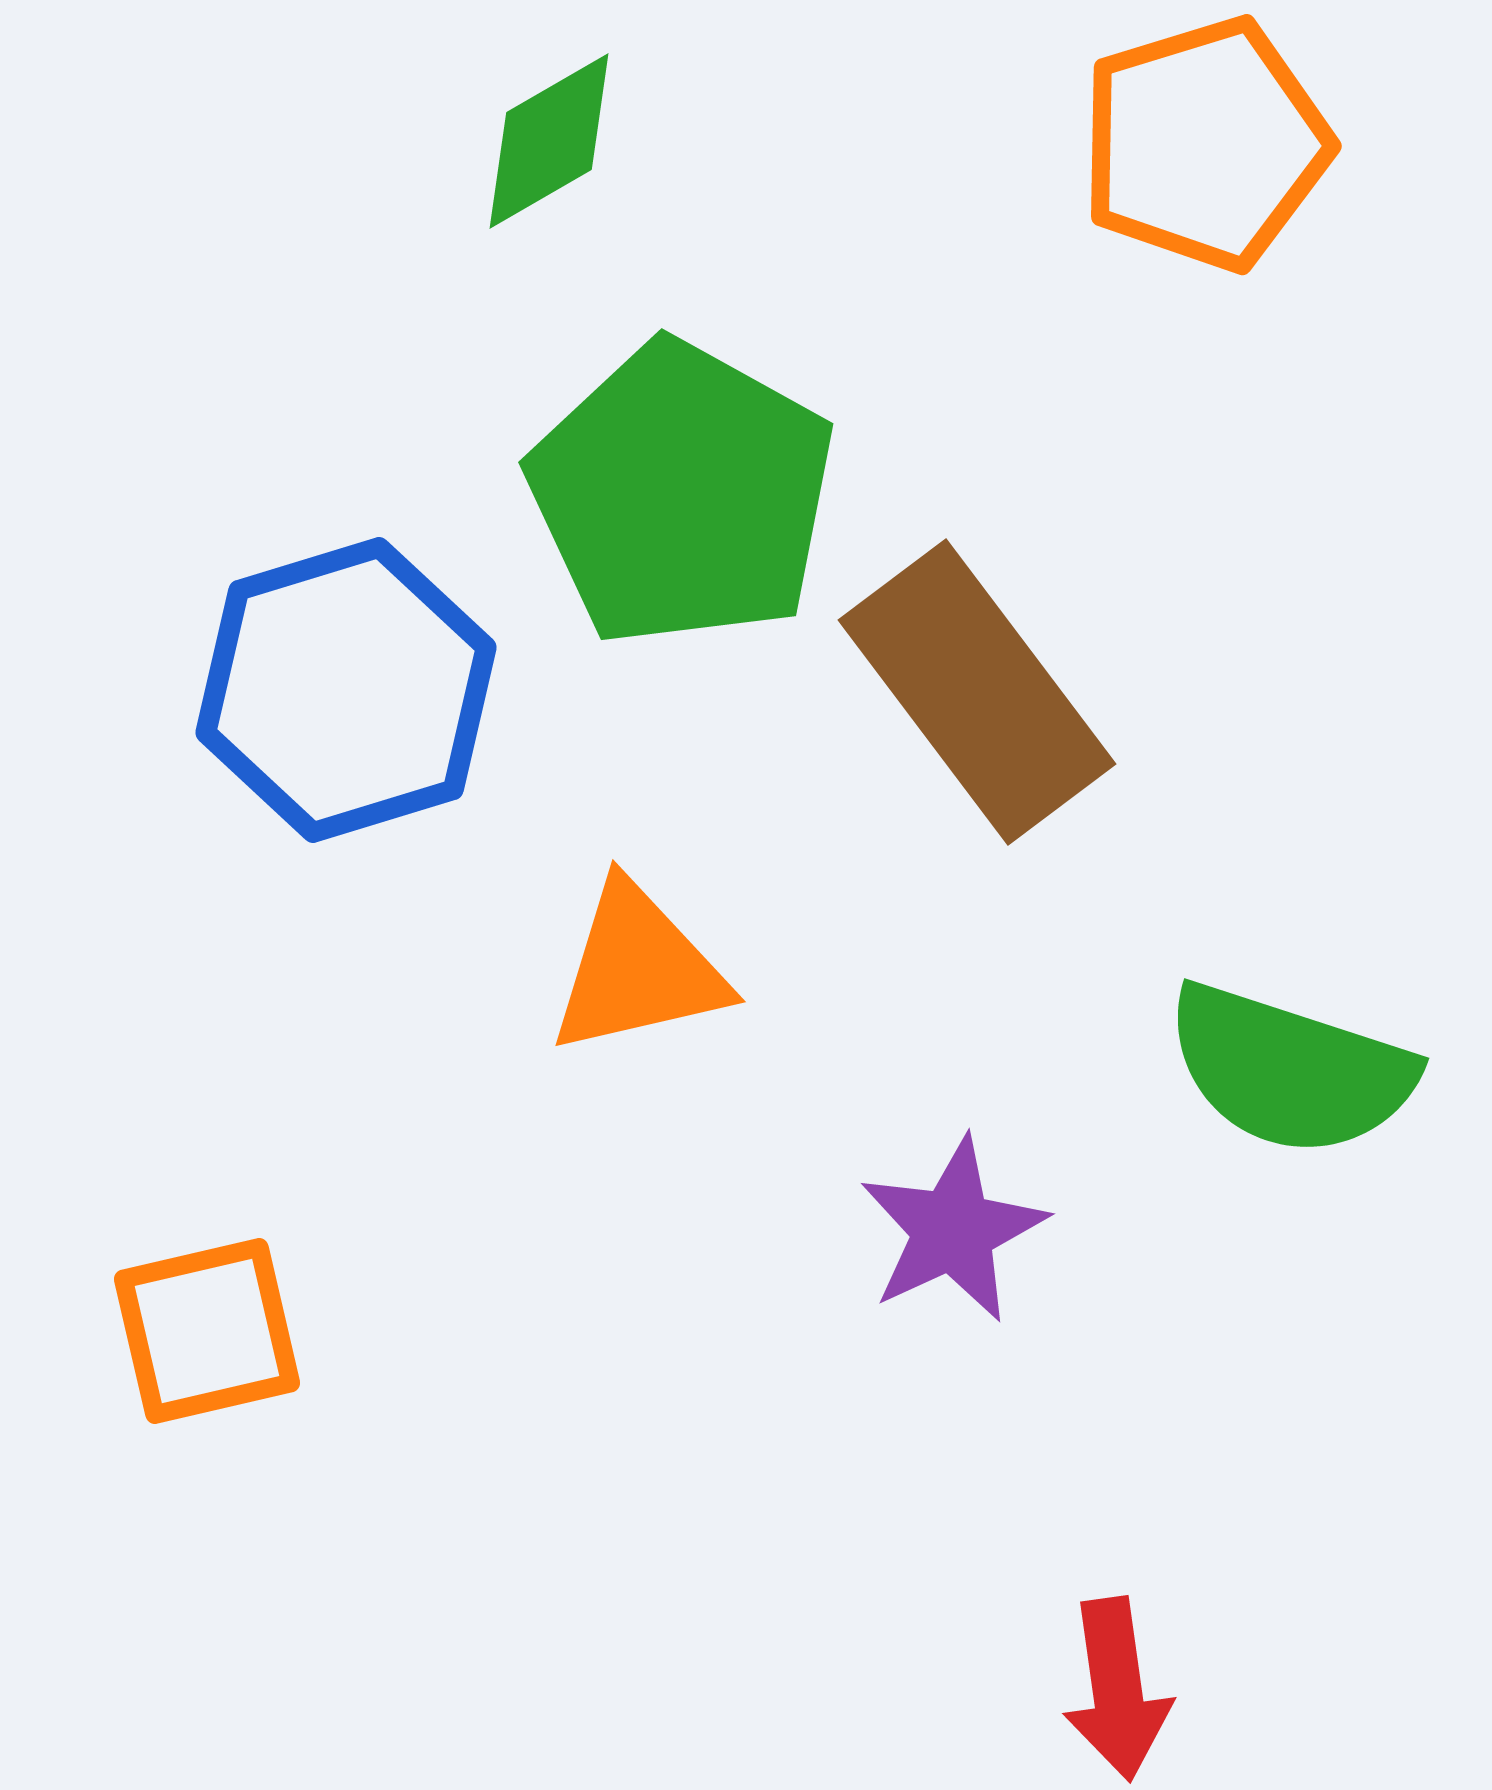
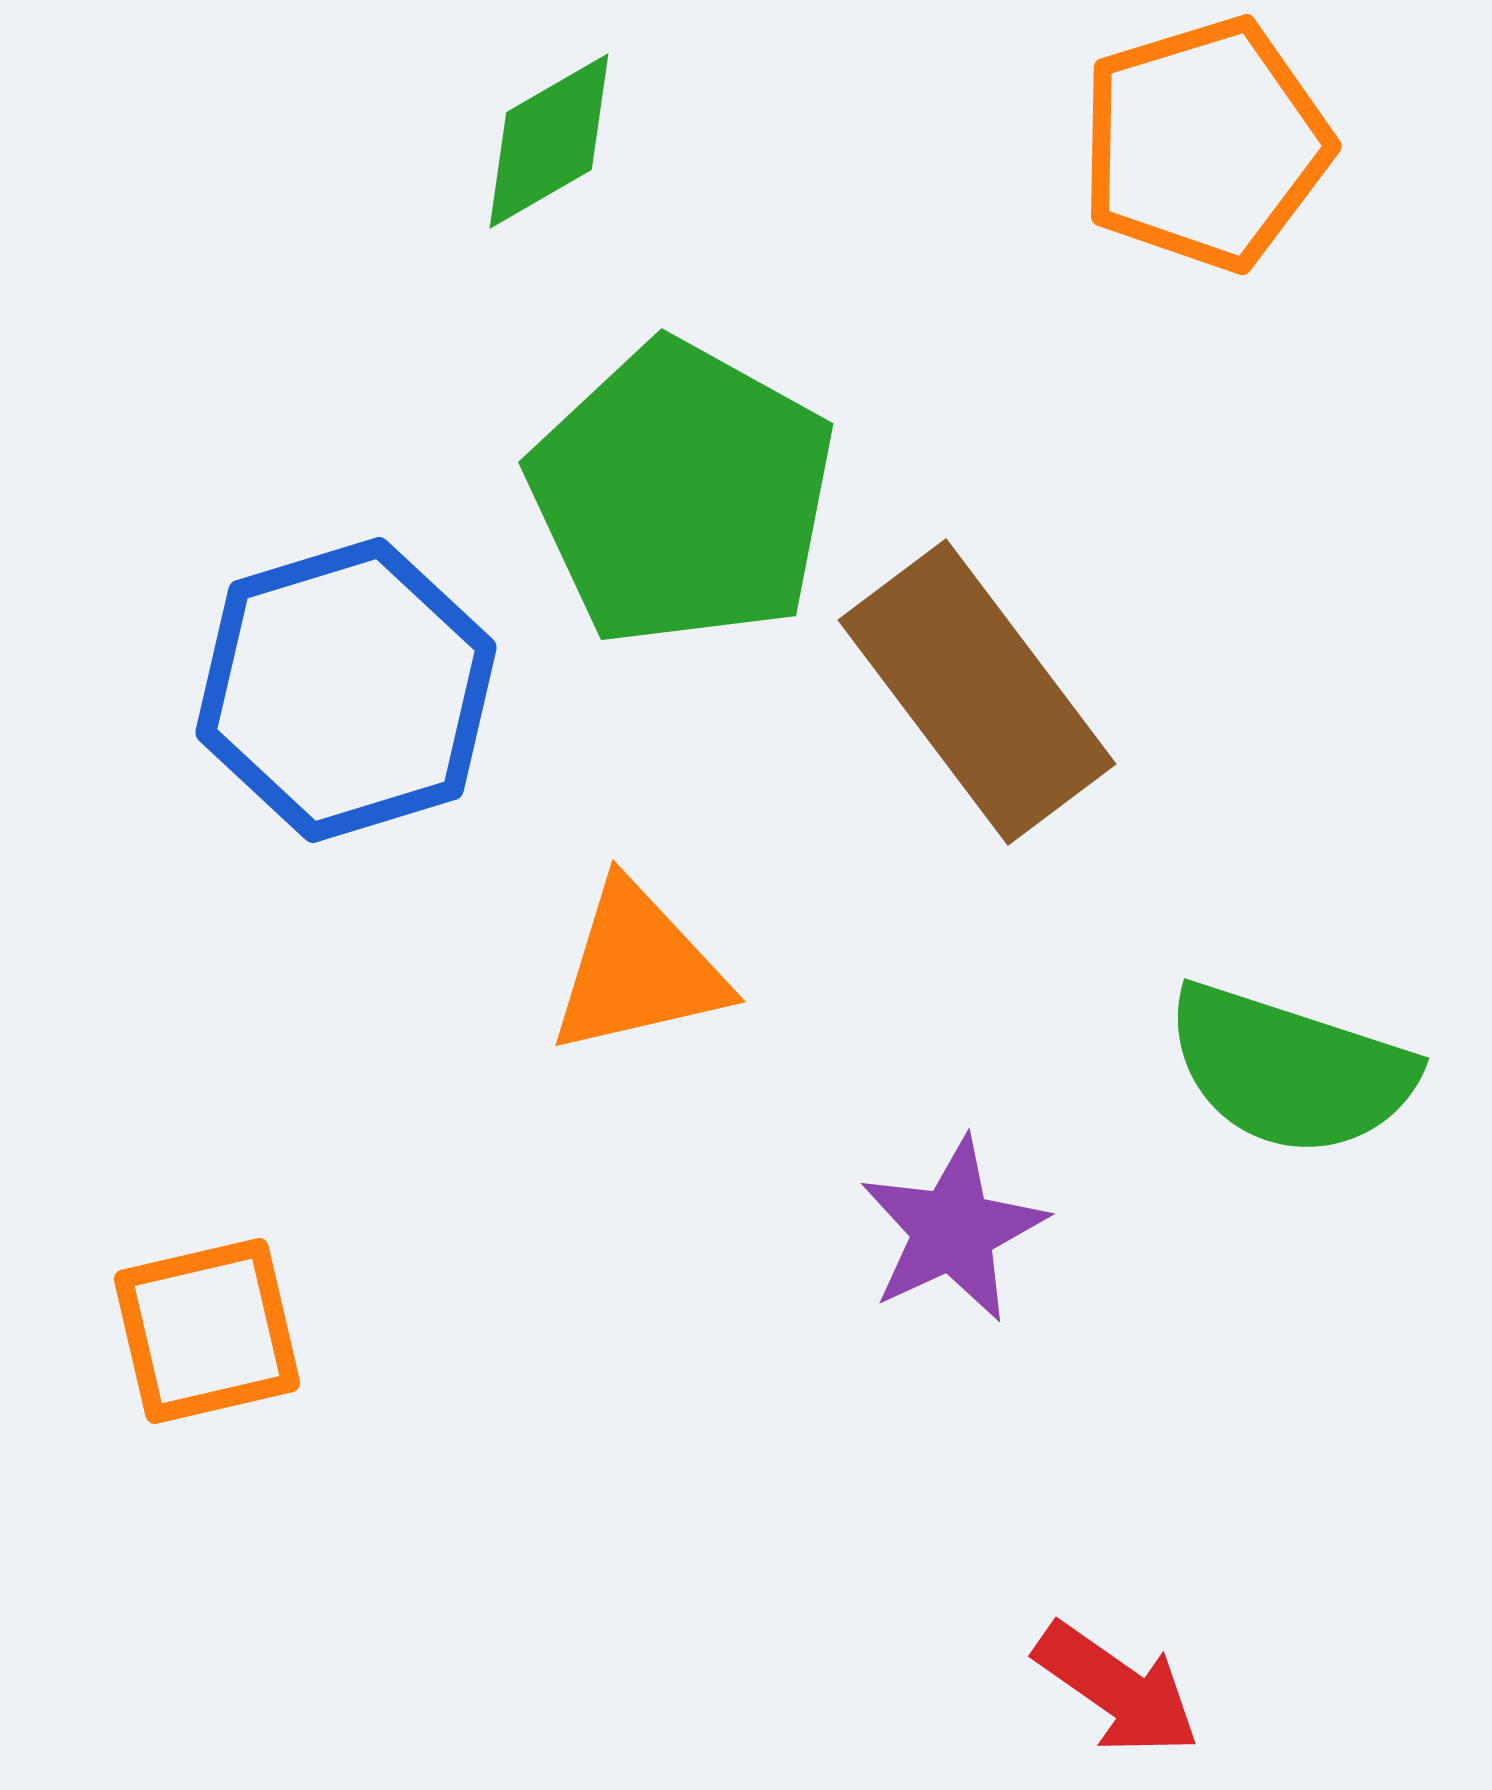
red arrow: rotated 47 degrees counterclockwise
